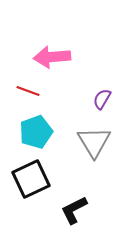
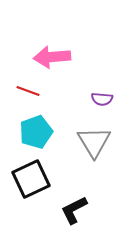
purple semicircle: rotated 115 degrees counterclockwise
